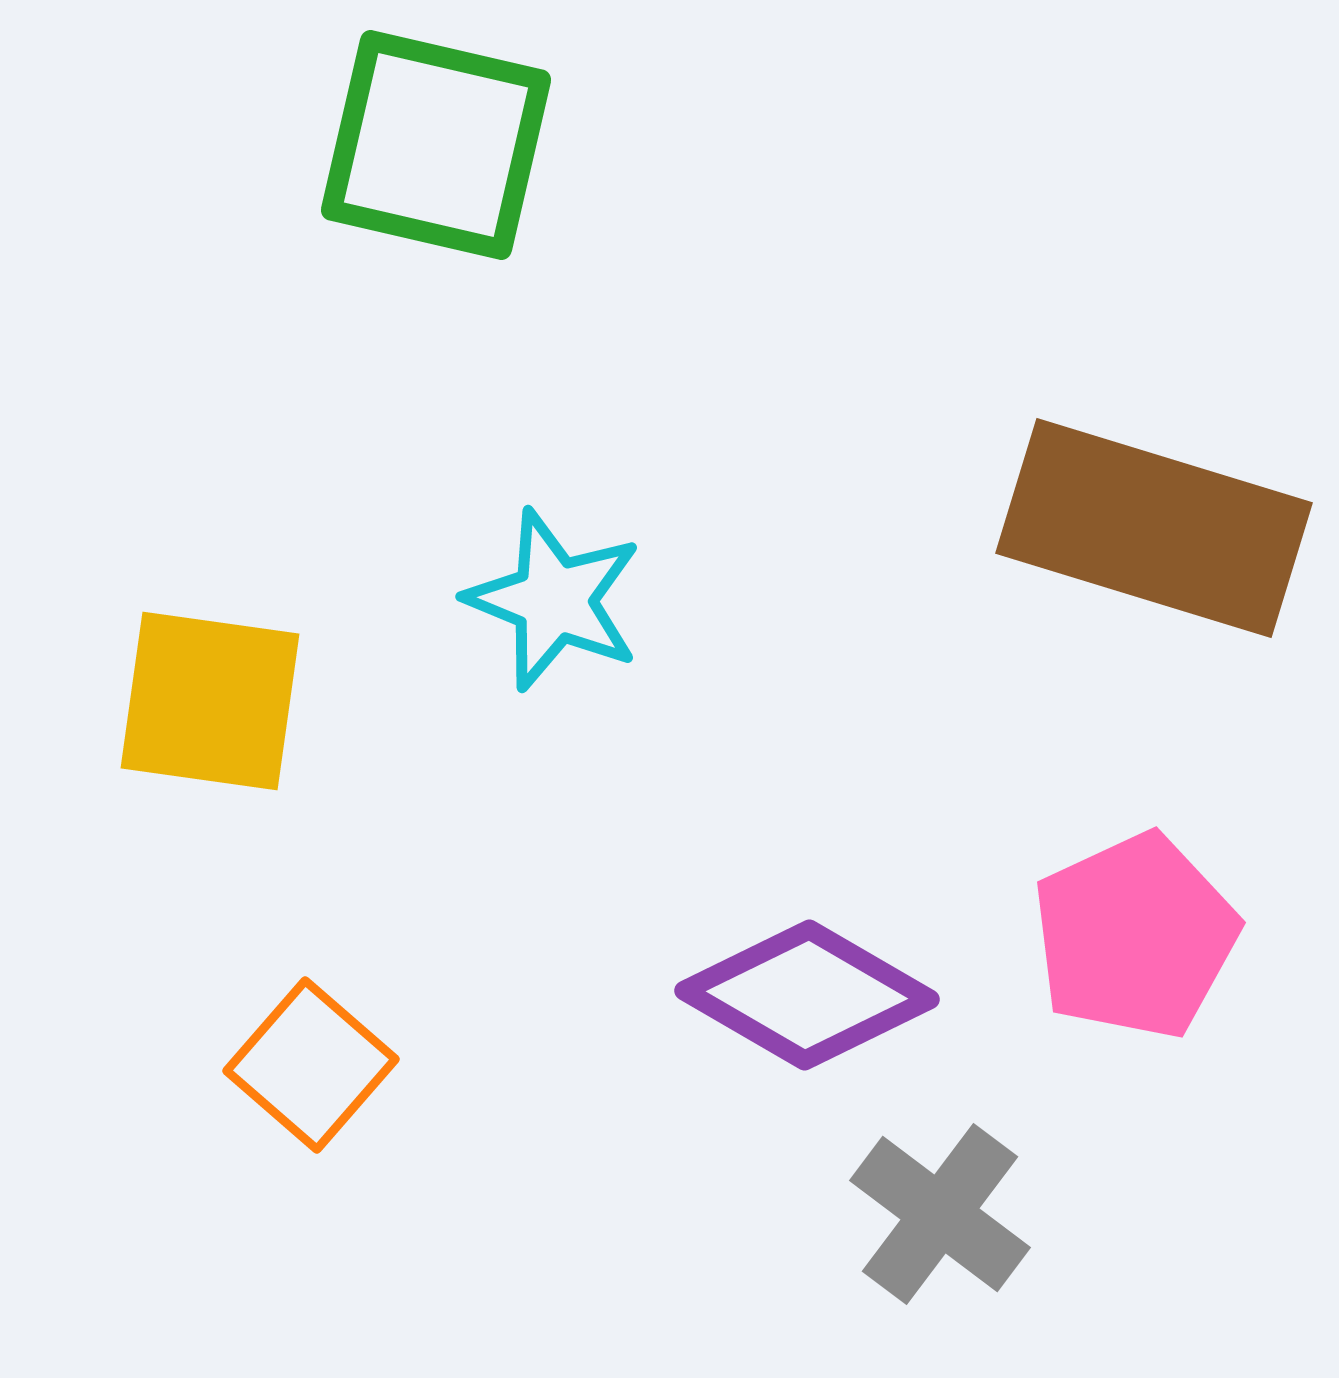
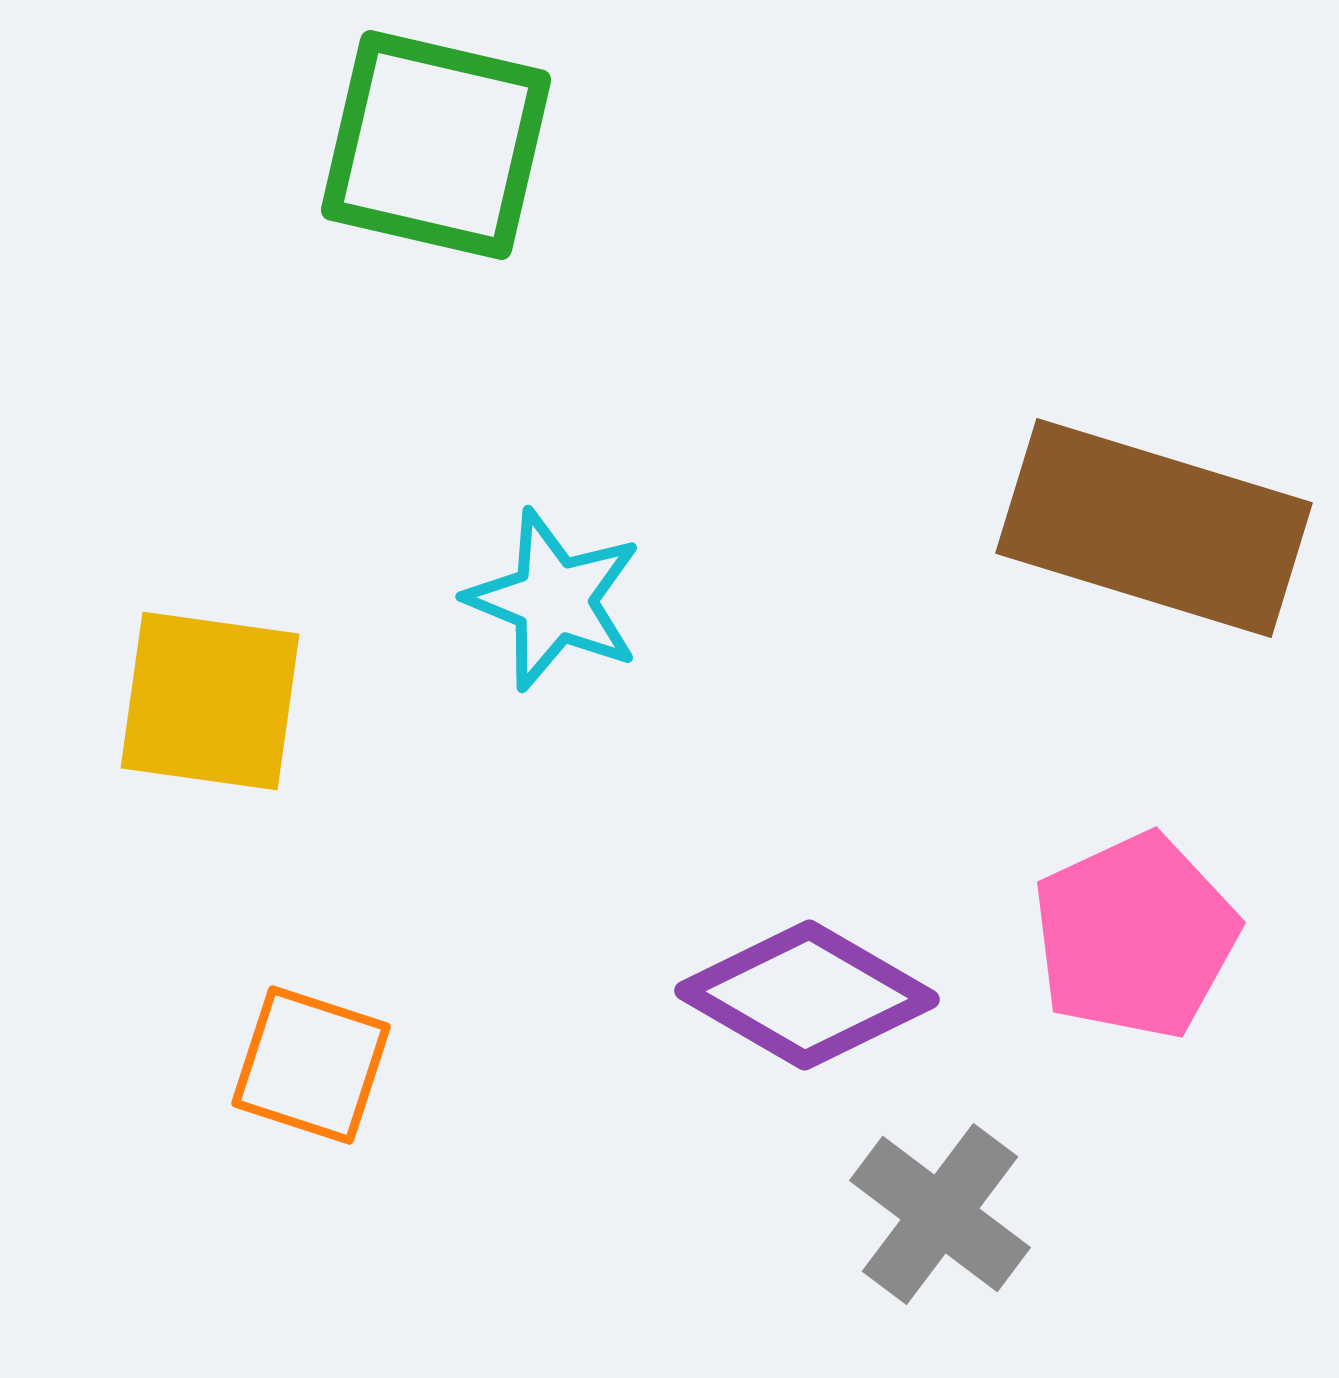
orange square: rotated 23 degrees counterclockwise
